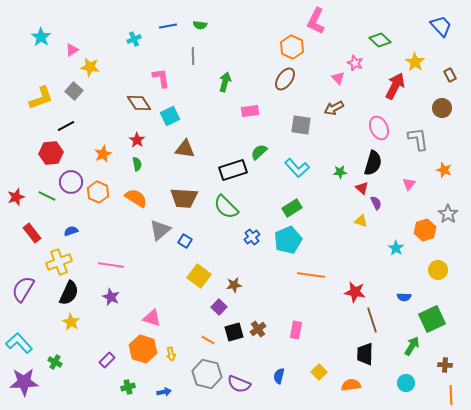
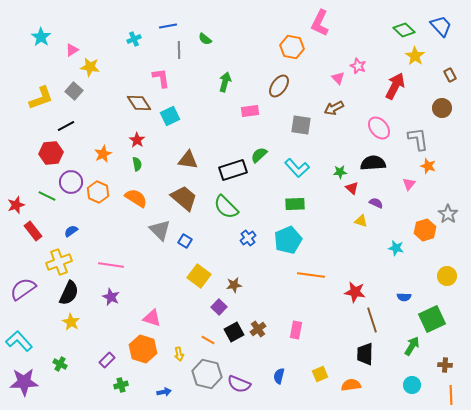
pink L-shape at (316, 21): moved 4 px right, 2 px down
green semicircle at (200, 25): moved 5 px right, 14 px down; rotated 32 degrees clockwise
green diamond at (380, 40): moved 24 px right, 10 px up
orange hexagon at (292, 47): rotated 15 degrees counterclockwise
gray line at (193, 56): moved 14 px left, 6 px up
yellow star at (415, 62): moved 6 px up
pink star at (355, 63): moved 3 px right, 3 px down
brown ellipse at (285, 79): moved 6 px left, 7 px down
pink ellipse at (379, 128): rotated 15 degrees counterclockwise
brown triangle at (185, 149): moved 3 px right, 11 px down
green semicircle at (259, 152): moved 3 px down
black semicircle at (373, 163): rotated 110 degrees counterclockwise
orange star at (444, 170): moved 16 px left, 4 px up
red triangle at (362, 188): moved 10 px left
red star at (16, 197): moved 8 px down
brown trapezoid at (184, 198): rotated 144 degrees counterclockwise
purple semicircle at (376, 203): rotated 40 degrees counterclockwise
green rectangle at (292, 208): moved 3 px right, 4 px up; rotated 30 degrees clockwise
gray triangle at (160, 230): rotated 35 degrees counterclockwise
blue semicircle at (71, 231): rotated 16 degrees counterclockwise
red rectangle at (32, 233): moved 1 px right, 2 px up
blue cross at (252, 237): moved 4 px left, 1 px down
cyan star at (396, 248): rotated 21 degrees counterclockwise
yellow circle at (438, 270): moved 9 px right, 6 px down
purple semicircle at (23, 289): rotated 24 degrees clockwise
black square at (234, 332): rotated 12 degrees counterclockwise
cyan L-shape at (19, 343): moved 2 px up
yellow arrow at (171, 354): moved 8 px right
green cross at (55, 362): moved 5 px right, 2 px down
yellow square at (319, 372): moved 1 px right, 2 px down; rotated 21 degrees clockwise
cyan circle at (406, 383): moved 6 px right, 2 px down
green cross at (128, 387): moved 7 px left, 2 px up
